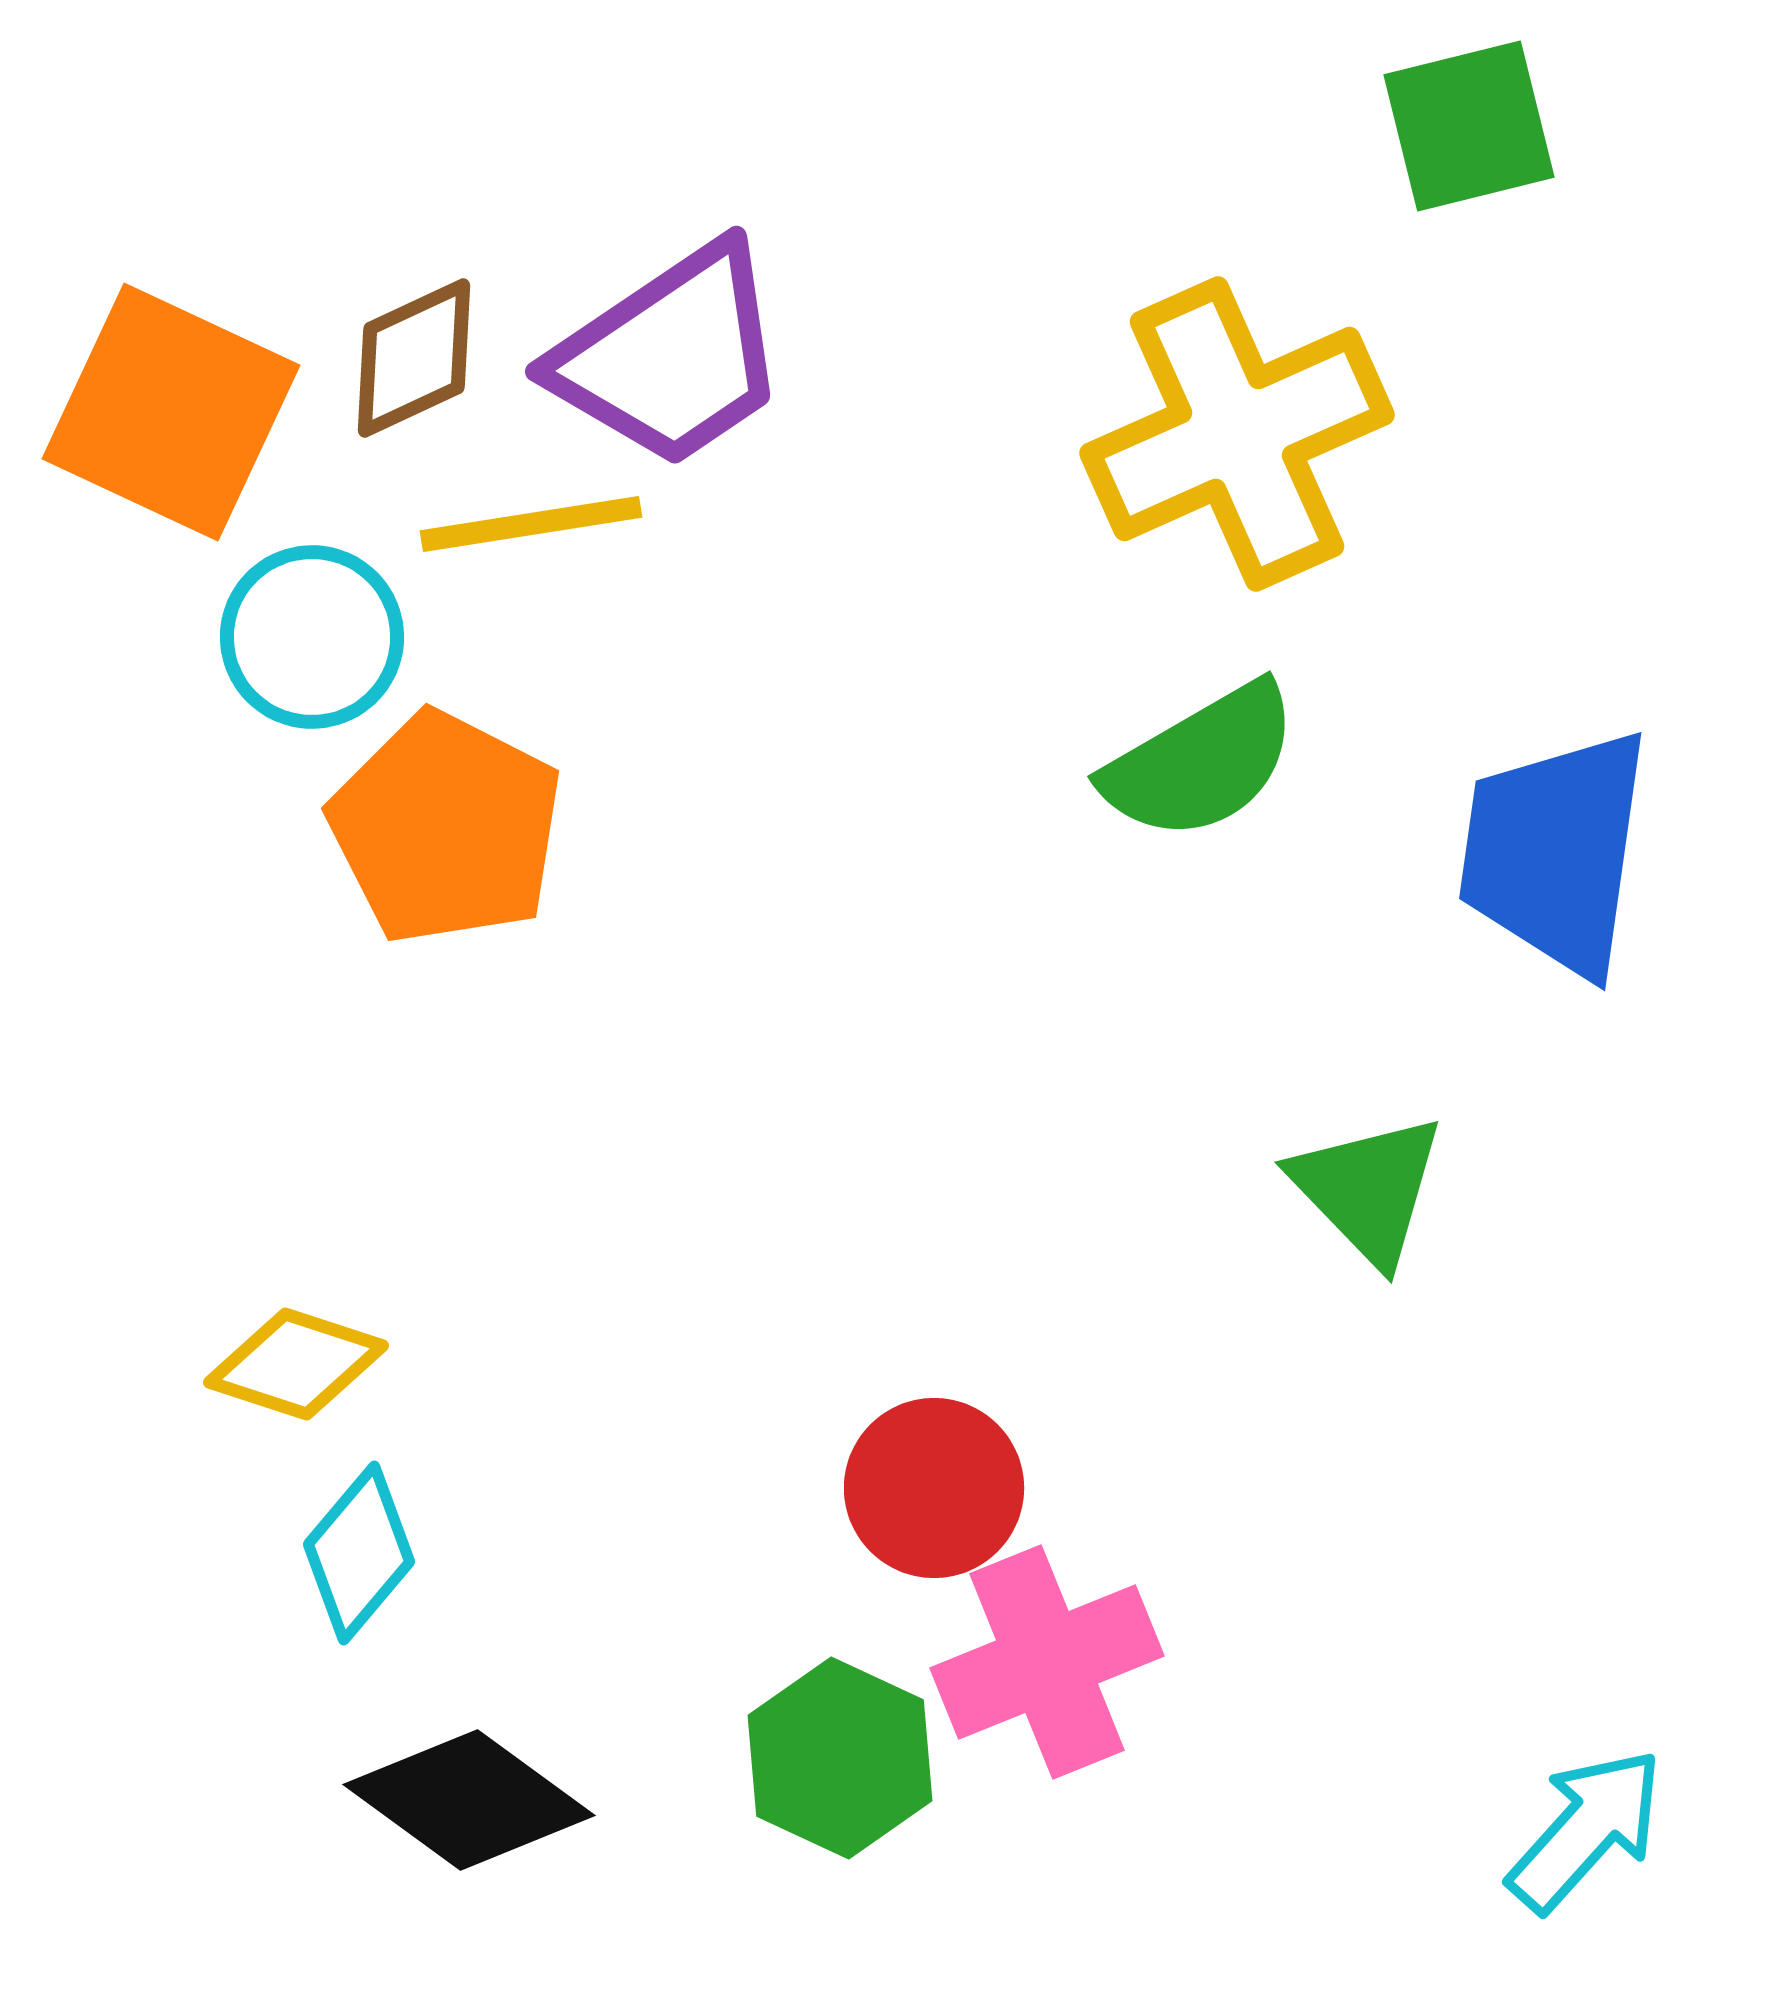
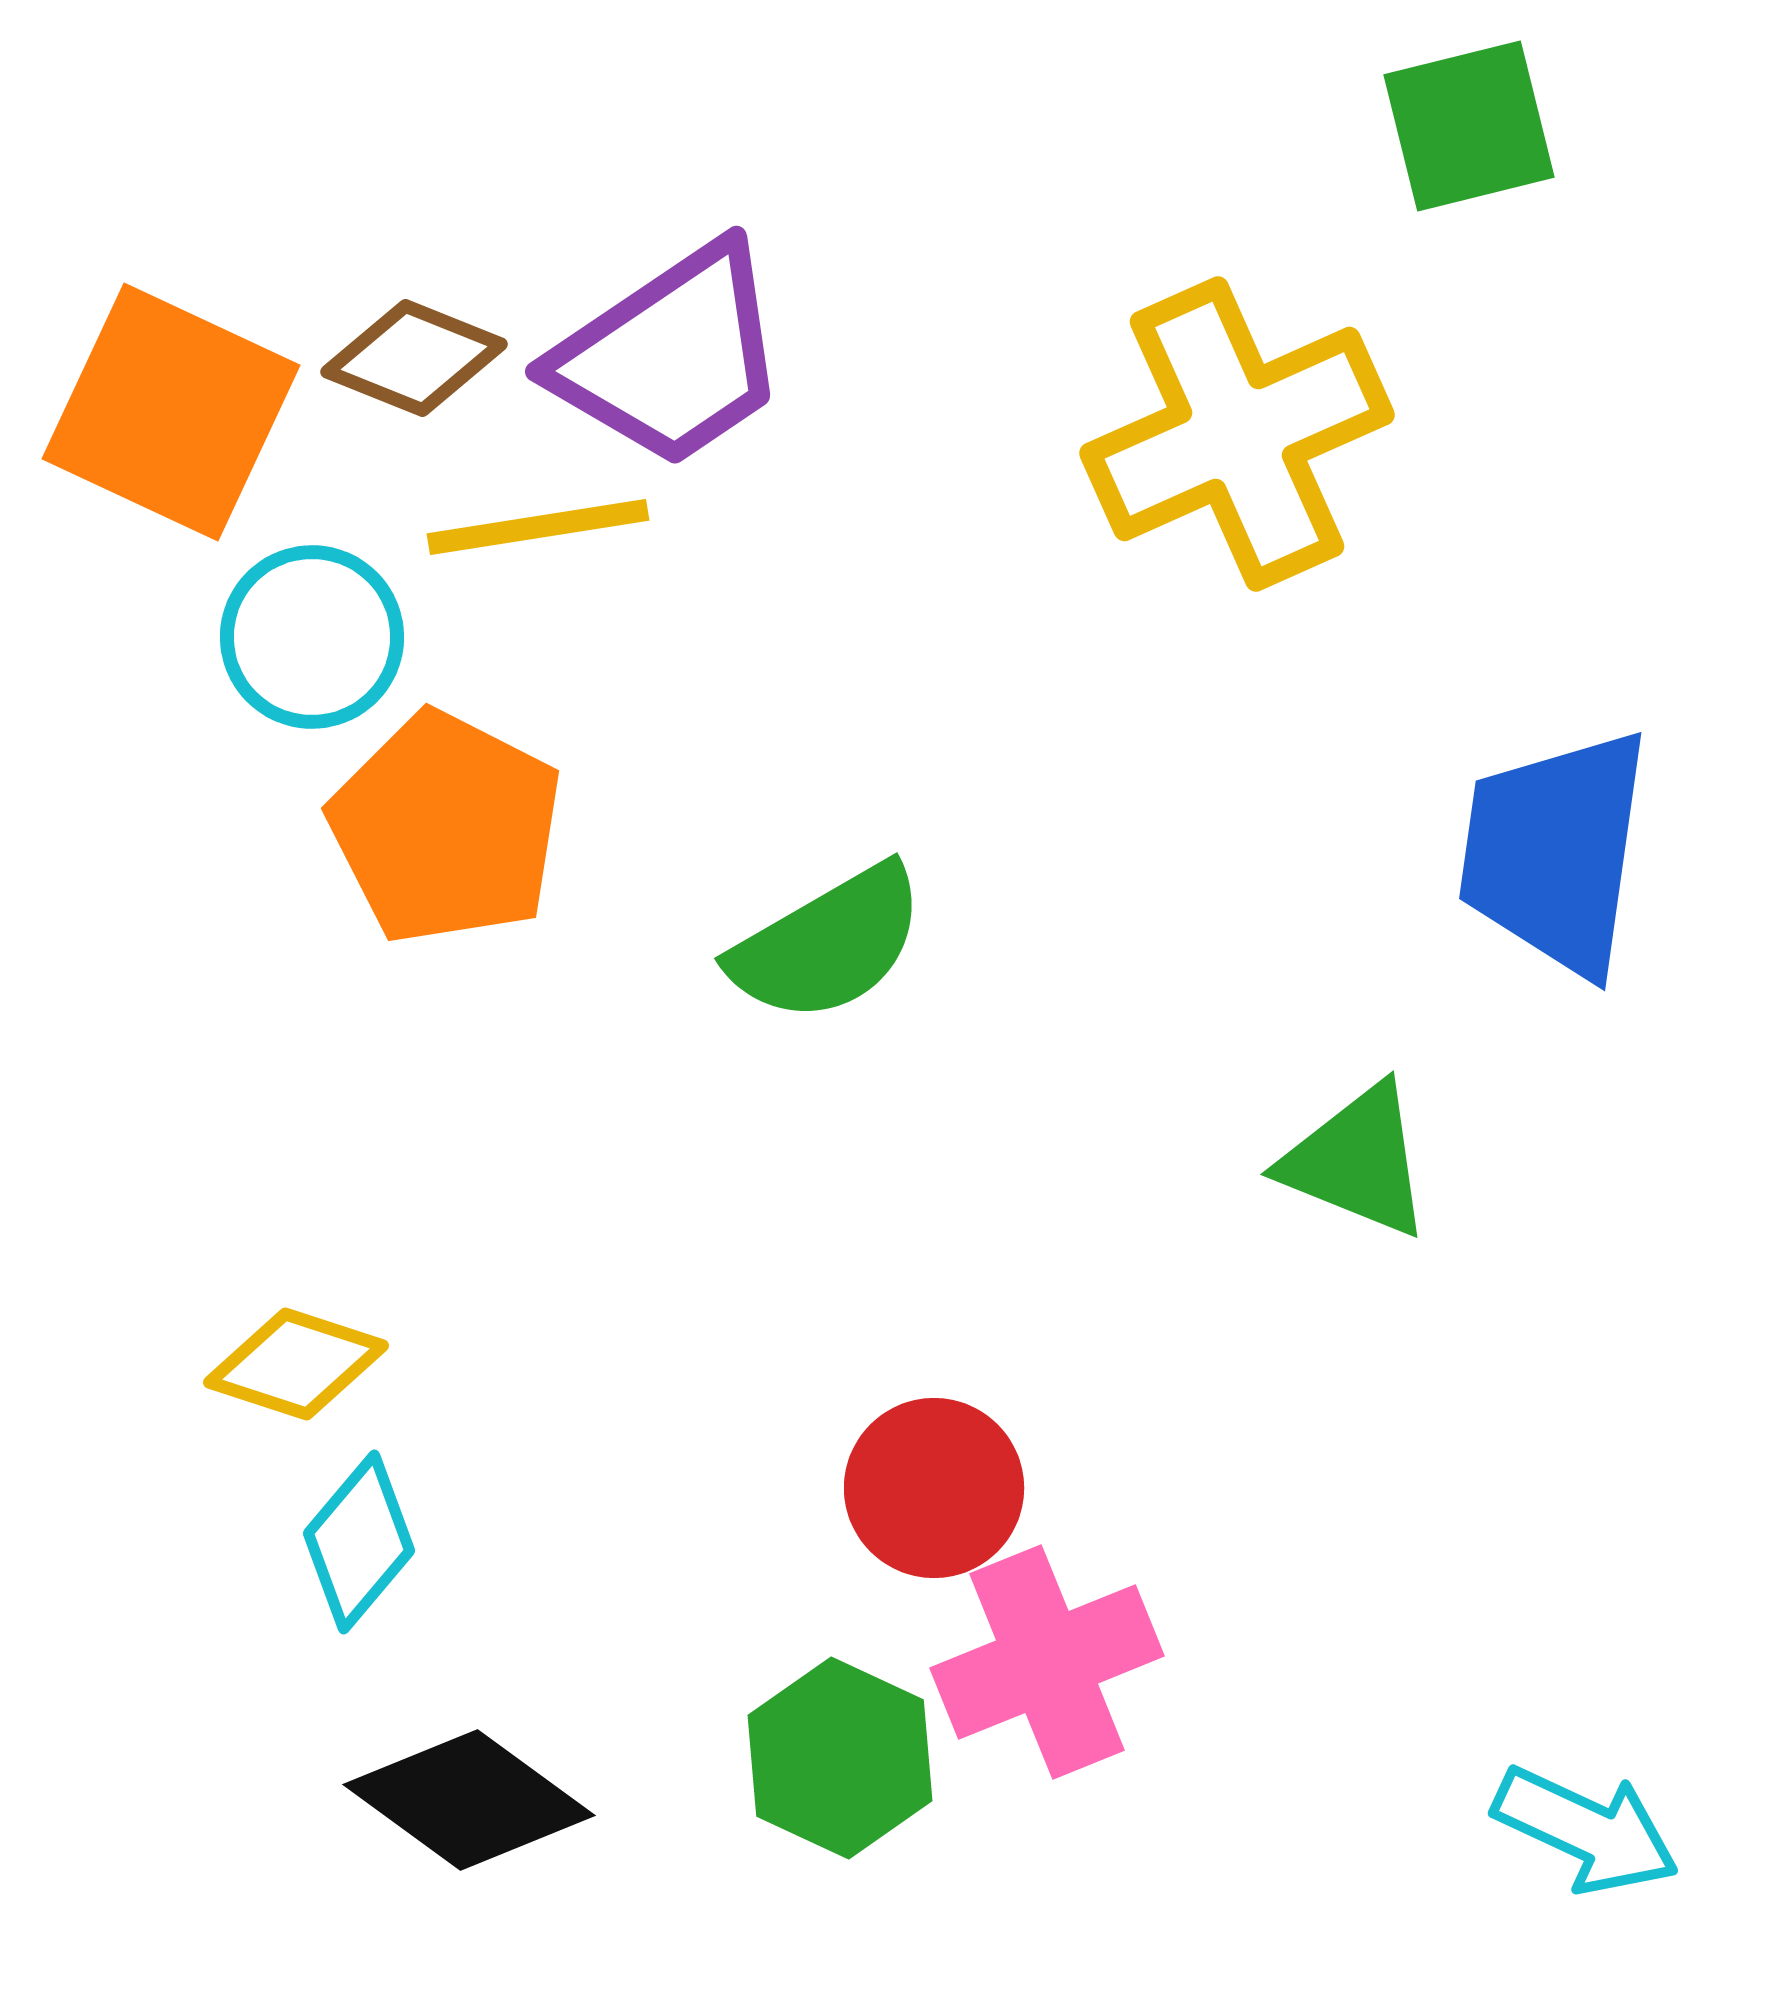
brown diamond: rotated 47 degrees clockwise
yellow line: moved 7 px right, 3 px down
green semicircle: moved 373 px left, 182 px down
green triangle: moved 11 px left, 28 px up; rotated 24 degrees counterclockwise
cyan diamond: moved 11 px up
cyan arrow: rotated 73 degrees clockwise
